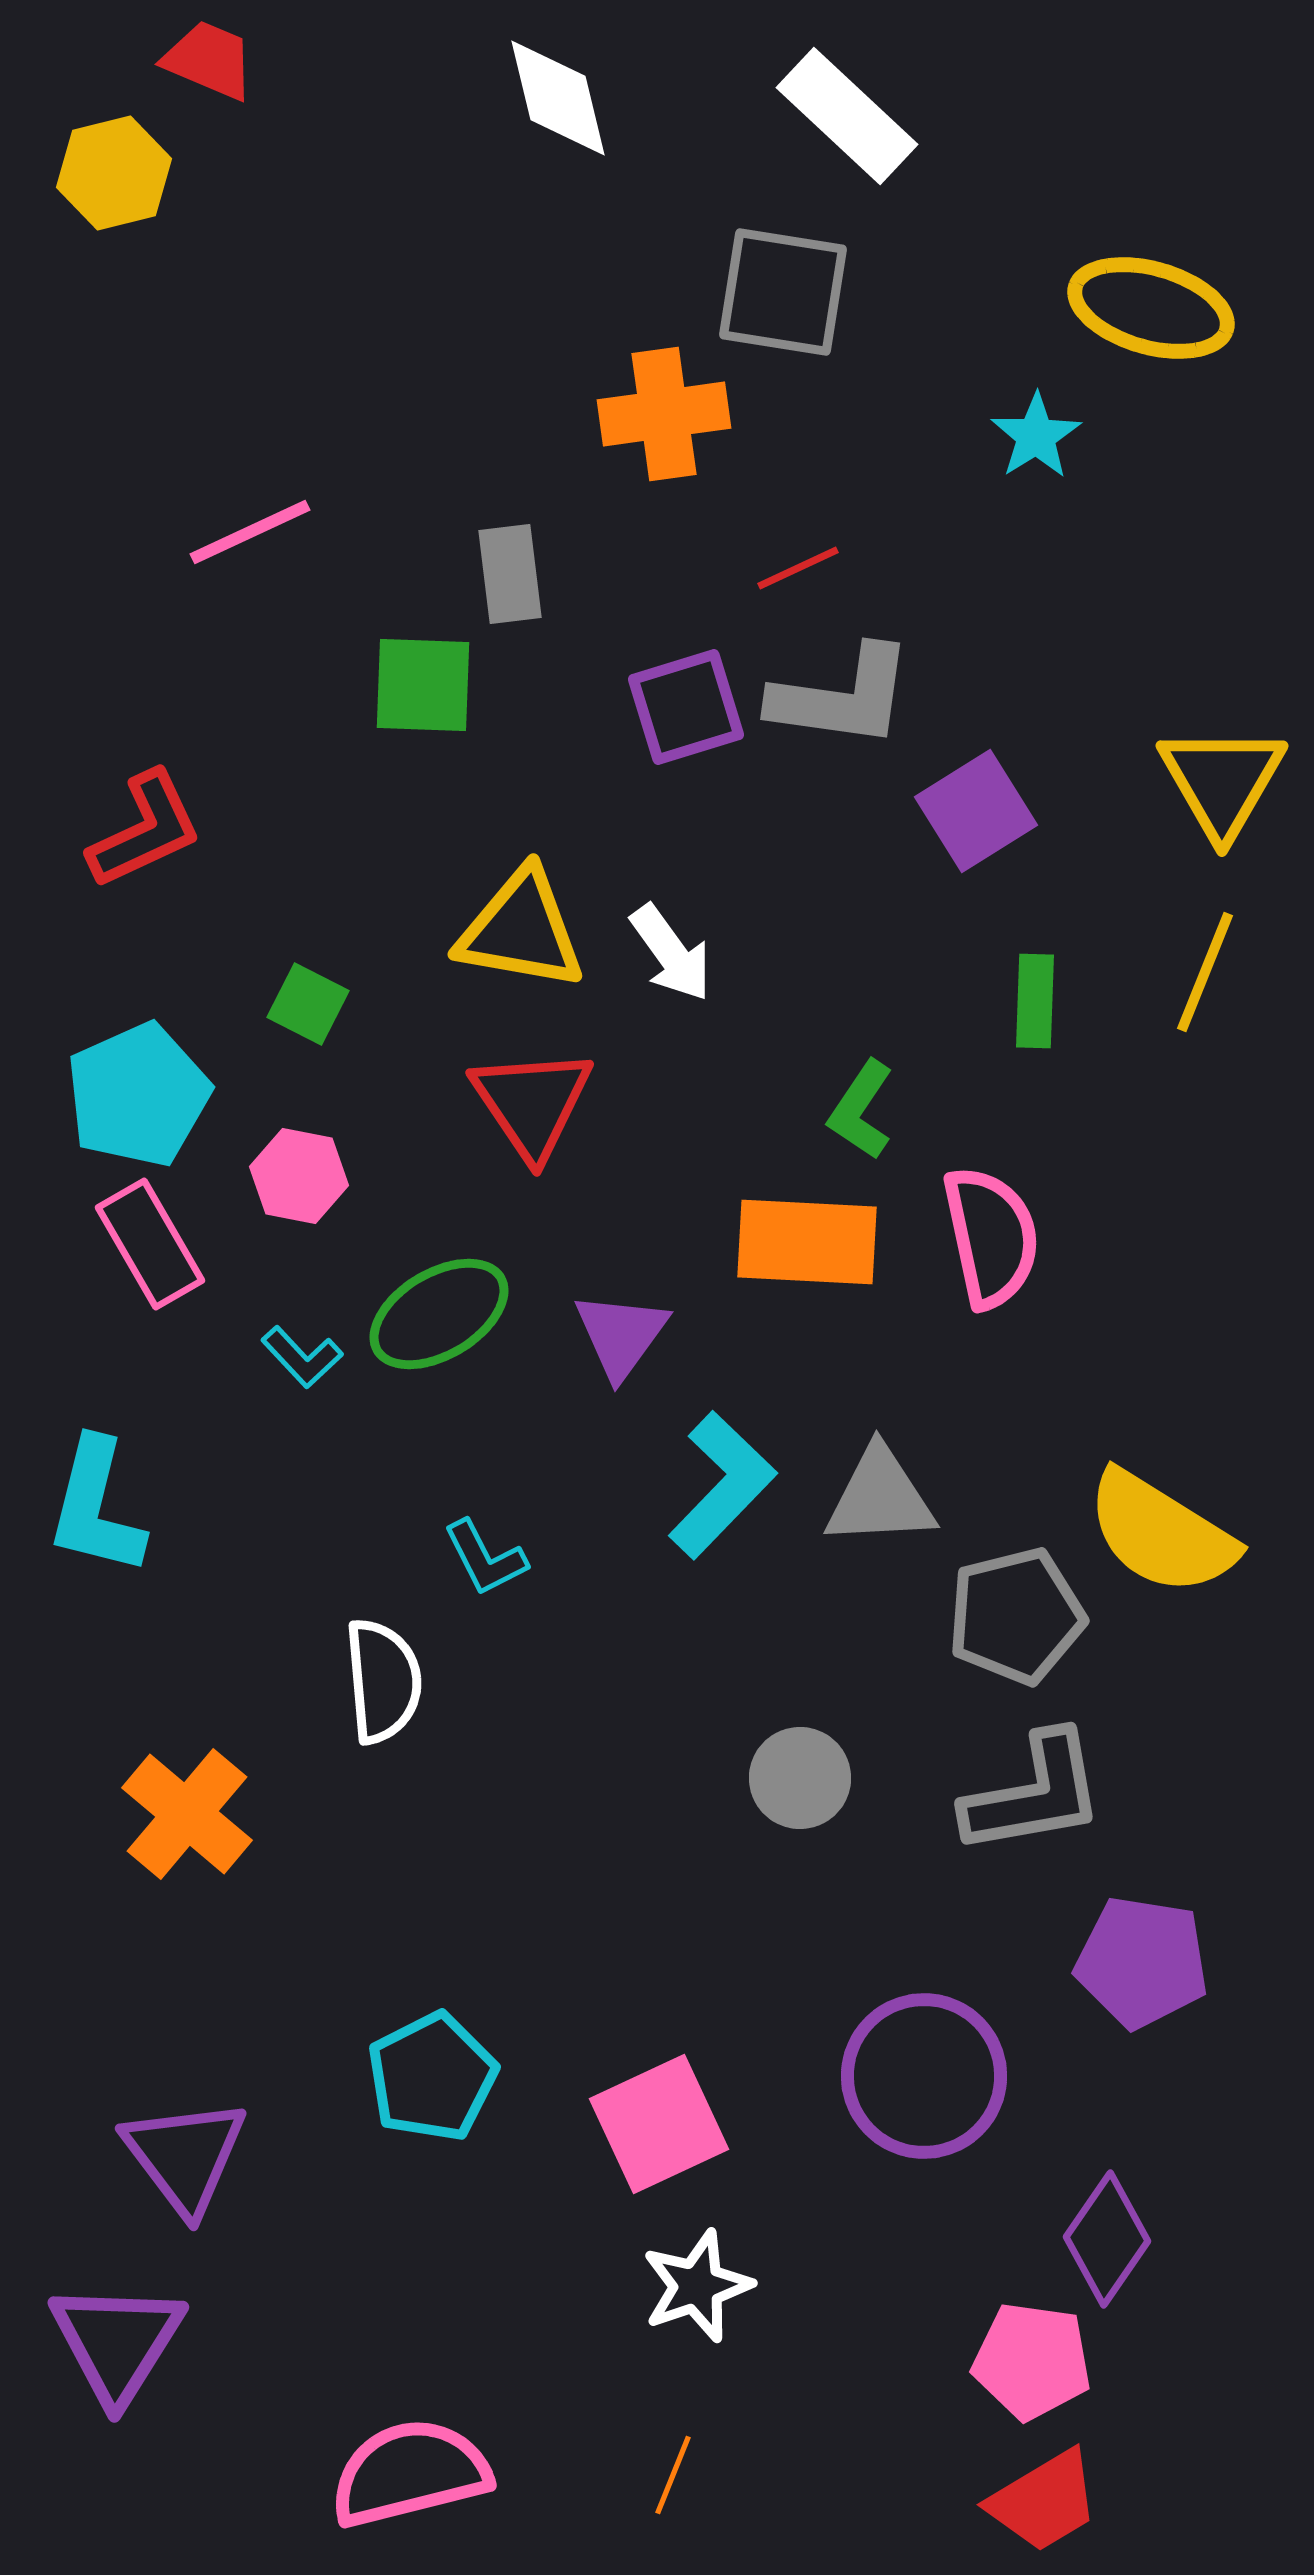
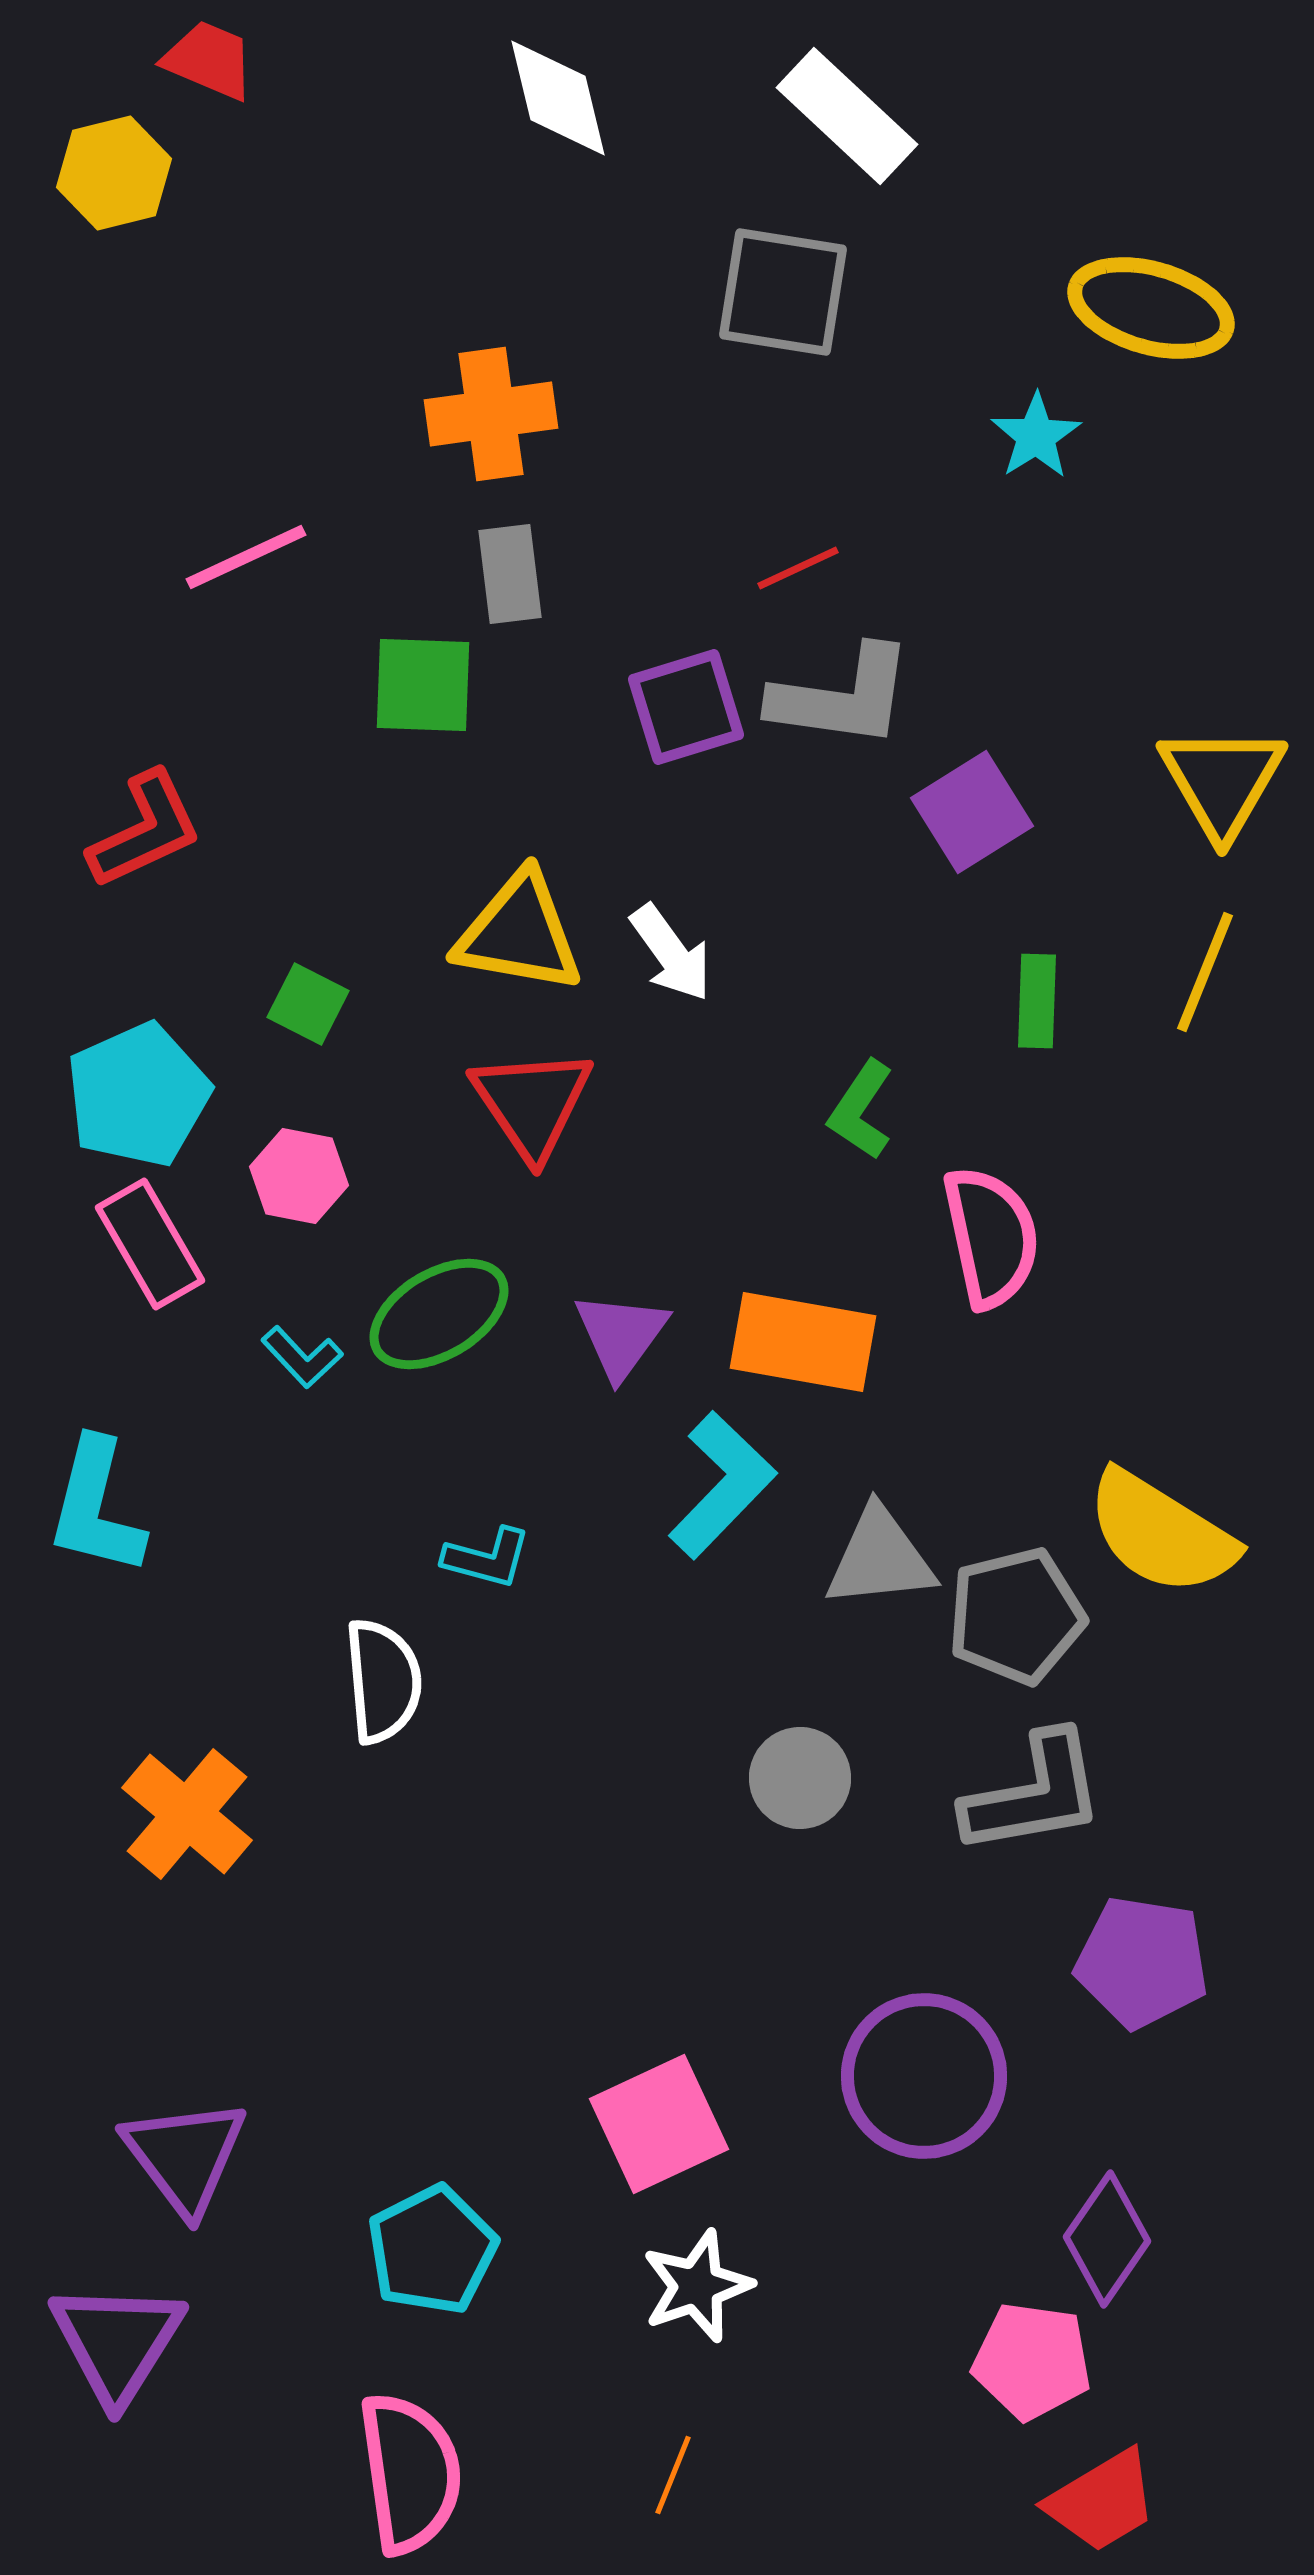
orange cross at (664, 414): moved 173 px left
pink line at (250, 532): moved 4 px left, 25 px down
purple square at (976, 811): moved 4 px left, 1 px down
yellow triangle at (521, 930): moved 2 px left, 3 px down
green rectangle at (1035, 1001): moved 2 px right
orange rectangle at (807, 1242): moved 4 px left, 100 px down; rotated 7 degrees clockwise
gray triangle at (880, 1497): moved 61 px down; rotated 3 degrees counterclockwise
cyan L-shape at (485, 1558): moved 2 px right; rotated 48 degrees counterclockwise
cyan pentagon at (432, 2077): moved 173 px down
pink semicircle at (410, 2473): rotated 96 degrees clockwise
red trapezoid at (1044, 2501): moved 58 px right
